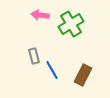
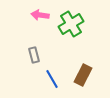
gray rectangle: moved 1 px up
blue line: moved 9 px down
